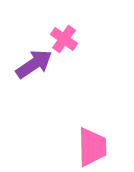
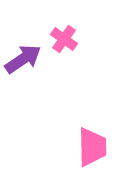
purple arrow: moved 11 px left, 5 px up
